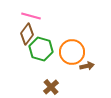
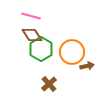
brown diamond: moved 5 px right, 1 px down; rotated 70 degrees counterclockwise
green hexagon: rotated 15 degrees clockwise
brown cross: moved 2 px left, 3 px up
